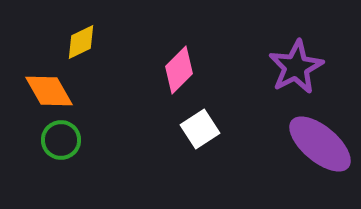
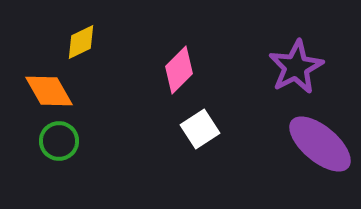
green circle: moved 2 px left, 1 px down
